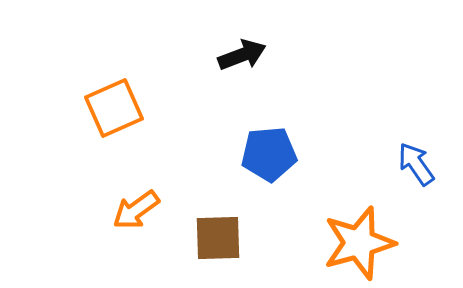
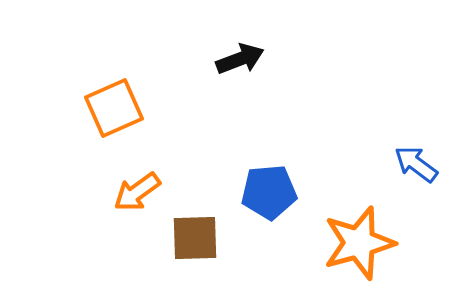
black arrow: moved 2 px left, 4 px down
blue pentagon: moved 38 px down
blue arrow: rotated 18 degrees counterclockwise
orange arrow: moved 1 px right, 18 px up
brown square: moved 23 px left
